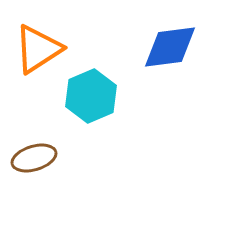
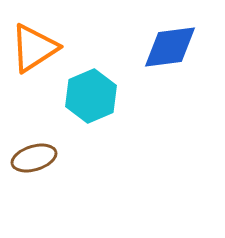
orange triangle: moved 4 px left, 1 px up
